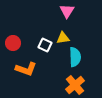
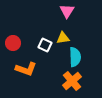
orange cross: moved 3 px left, 4 px up
